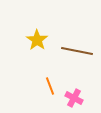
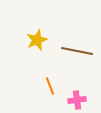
yellow star: rotated 15 degrees clockwise
pink cross: moved 3 px right, 2 px down; rotated 36 degrees counterclockwise
